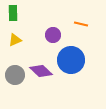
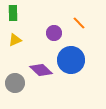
orange line: moved 2 px left, 1 px up; rotated 32 degrees clockwise
purple circle: moved 1 px right, 2 px up
purple diamond: moved 1 px up
gray circle: moved 8 px down
